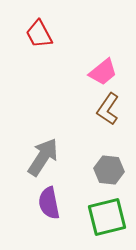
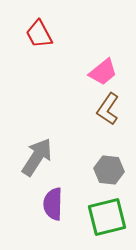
gray arrow: moved 6 px left
purple semicircle: moved 4 px right, 1 px down; rotated 12 degrees clockwise
